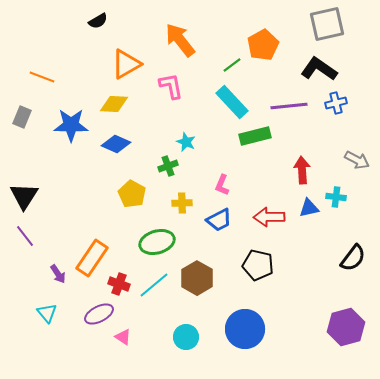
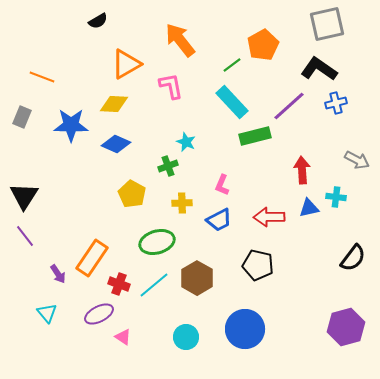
purple line at (289, 106): rotated 36 degrees counterclockwise
